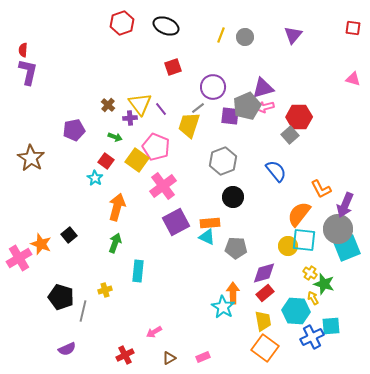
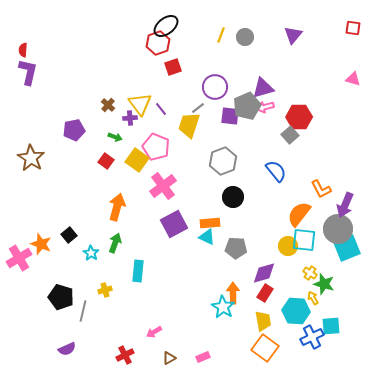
red hexagon at (122, 23): moved 36 px right, 20 px down
black ellipse at (166, 26): rotated 60 degrees counterclockwise
purple circle at (213, 87): moved 2 px right
cyan star at (95, 178): moved 4 px left, 75 px down
purple square at (176, 222): moved 2 px left, 2 px down
red rectangle at (265, 293): rotated 18 degrees counterclockwise
